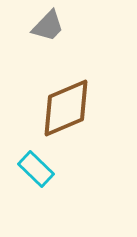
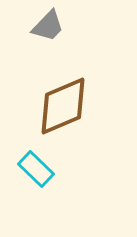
brown diamond: moved 3 px left, 2 px up
